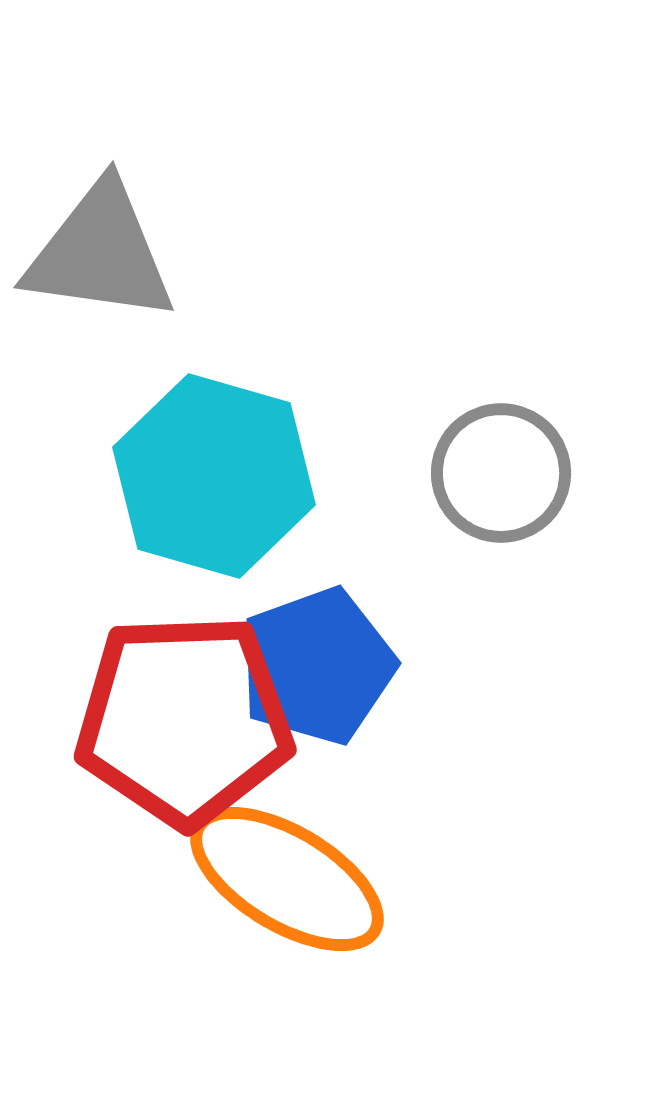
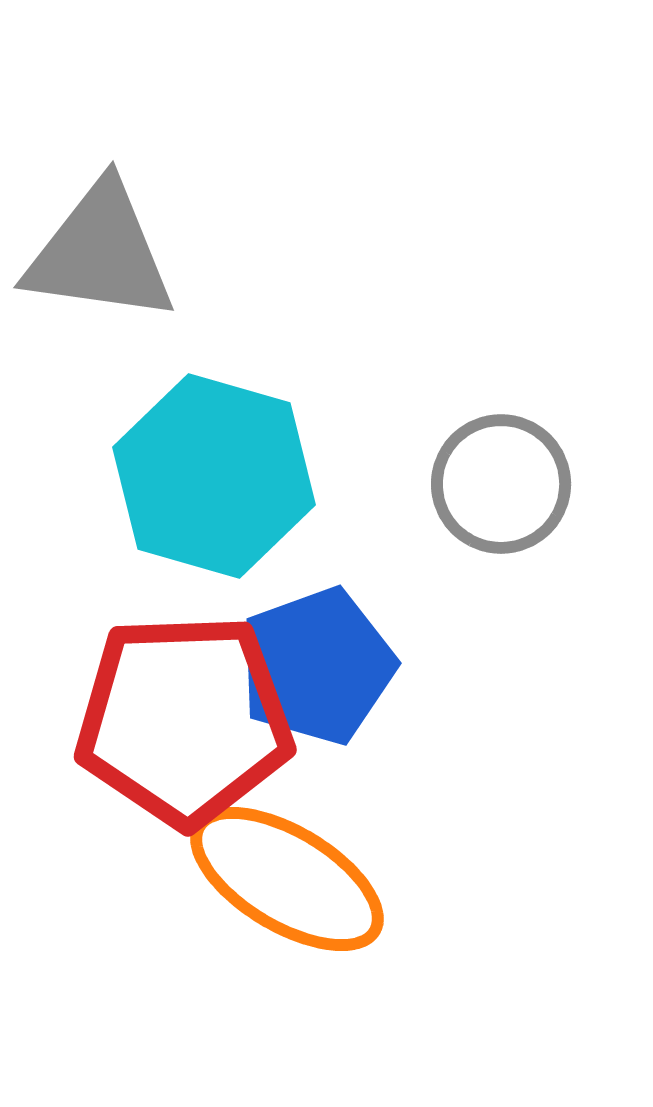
gray circle: moved 11 px down
